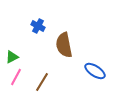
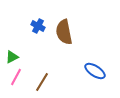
brown semicircle: moved 13 px up
